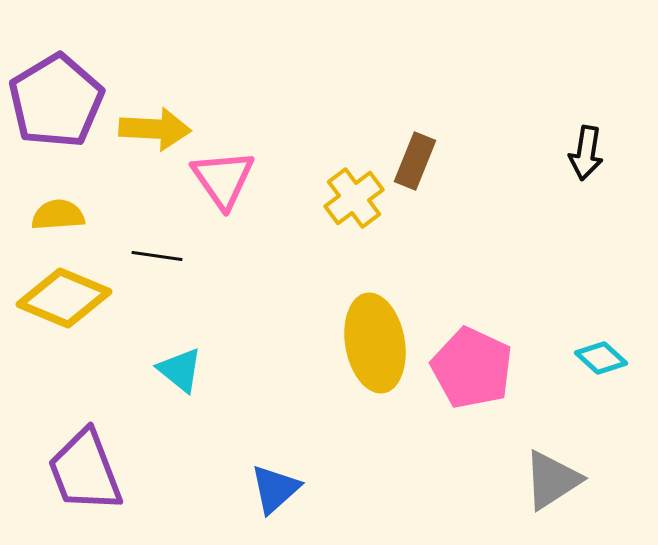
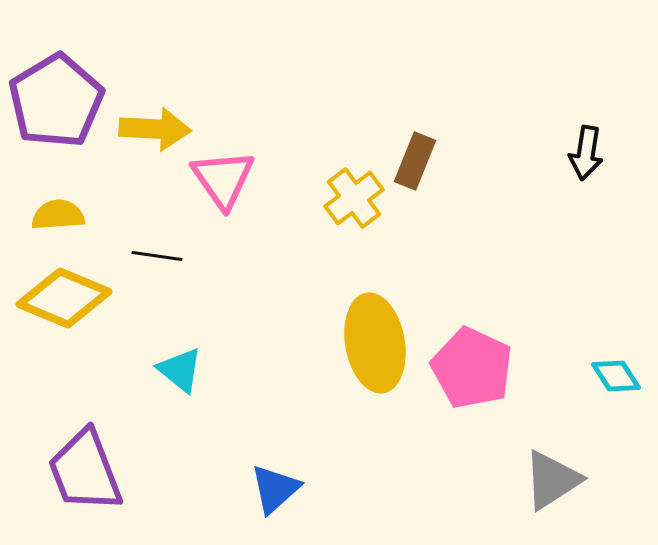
cyan diamond: moved 15 px right, 18 px down; rotated 15 degrees clockwise
